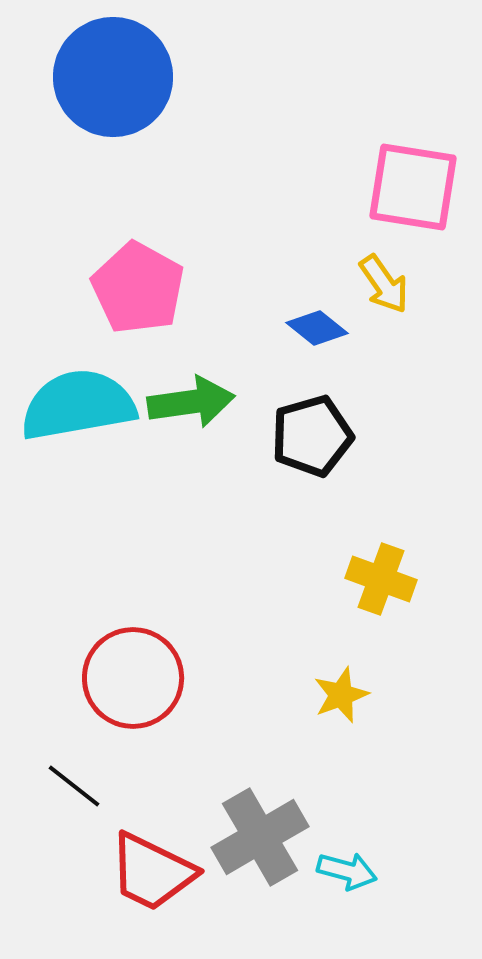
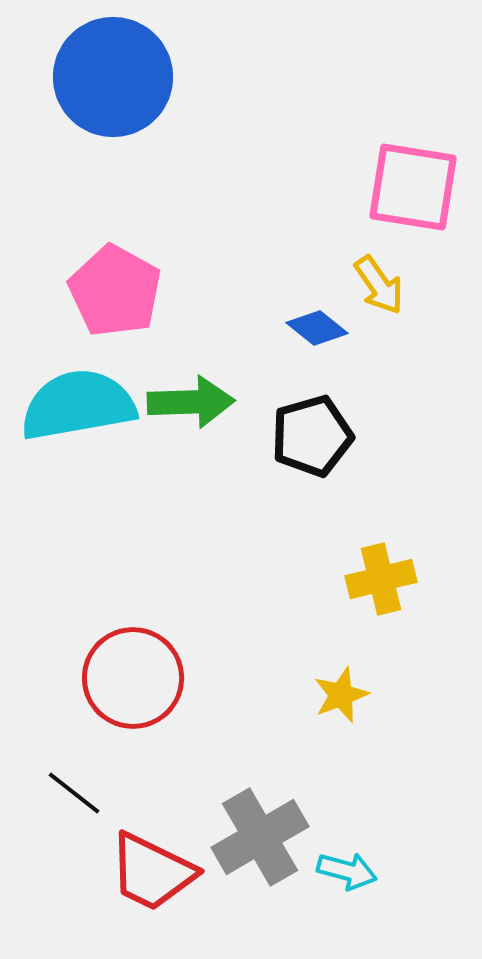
yellow arrow: moved 5 px left, 1 px down
pink pentagon: moved 23 px left, 3 px down
green arrow: rotated 6 degrees clockwise
yellow cross: rotated 34 degrees counterclockwise
black line: moved 7 px down
